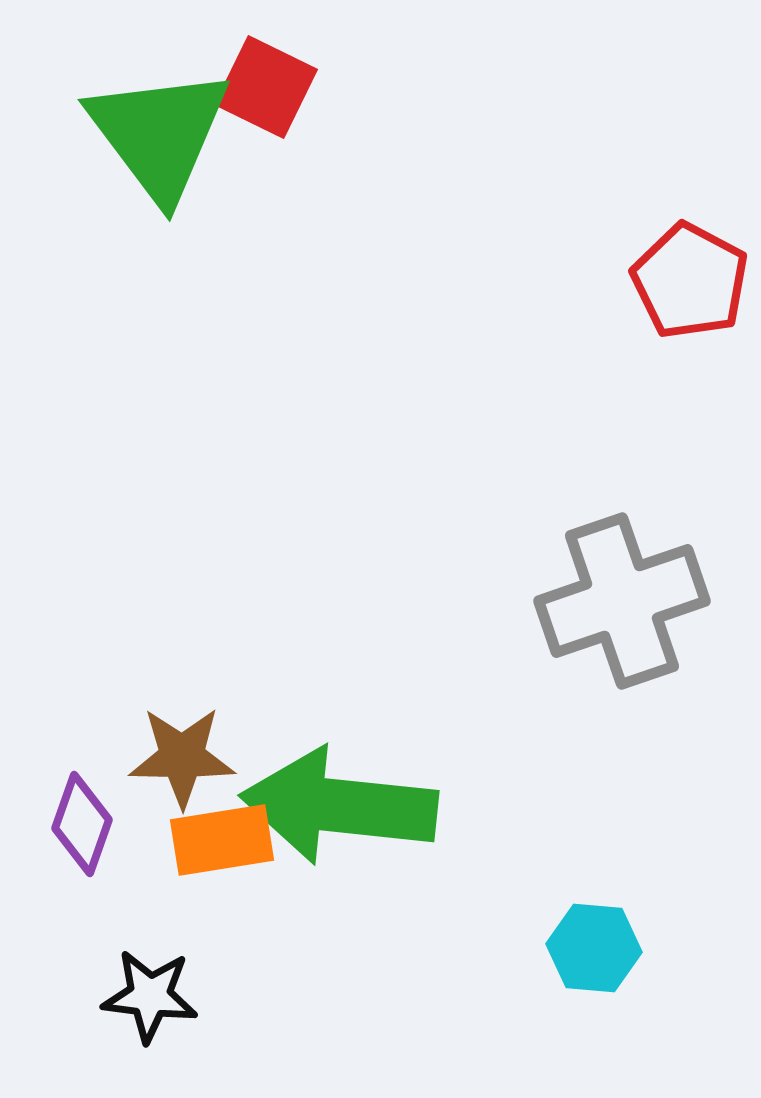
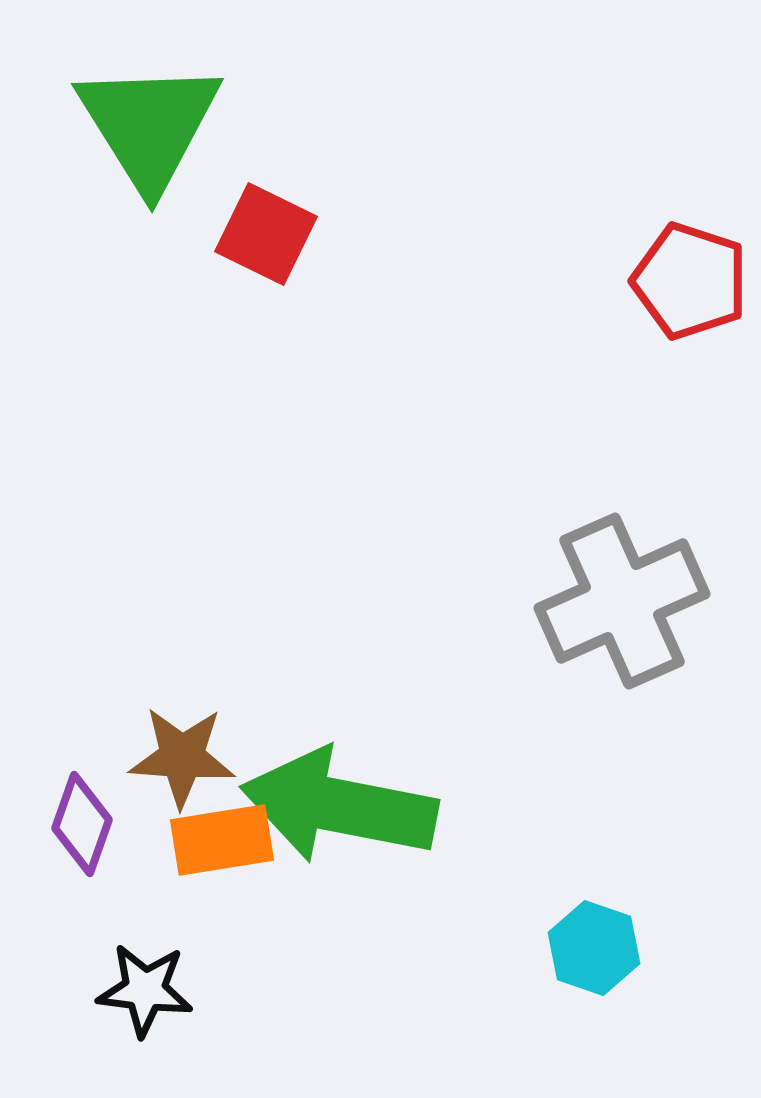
red square: moved 147 px down
green triangle: moved 10 px left, 9 px up; rotated 5 degrees clockwise
red pentagon: rotated 10 degrees counterclockwise
gray cross: rotated 5 degrees counterclockwise
brown star: rotated 3 degrees clockwise
green arrow: rotated 5 degrees clockwise
cyan hexagon: rotated 14 degrees clockwise
black star: moved 5 px left, 6 px up
